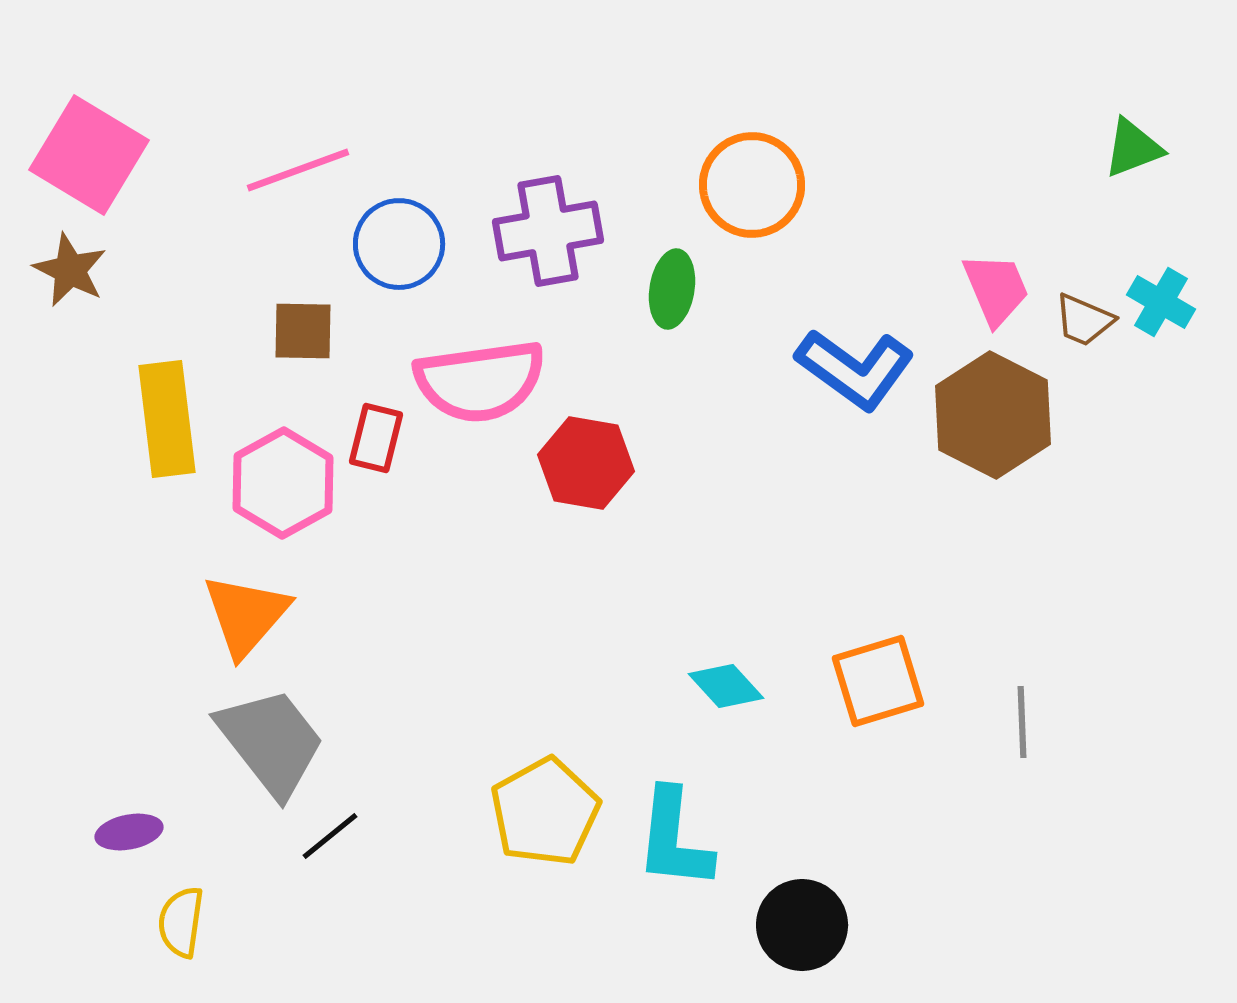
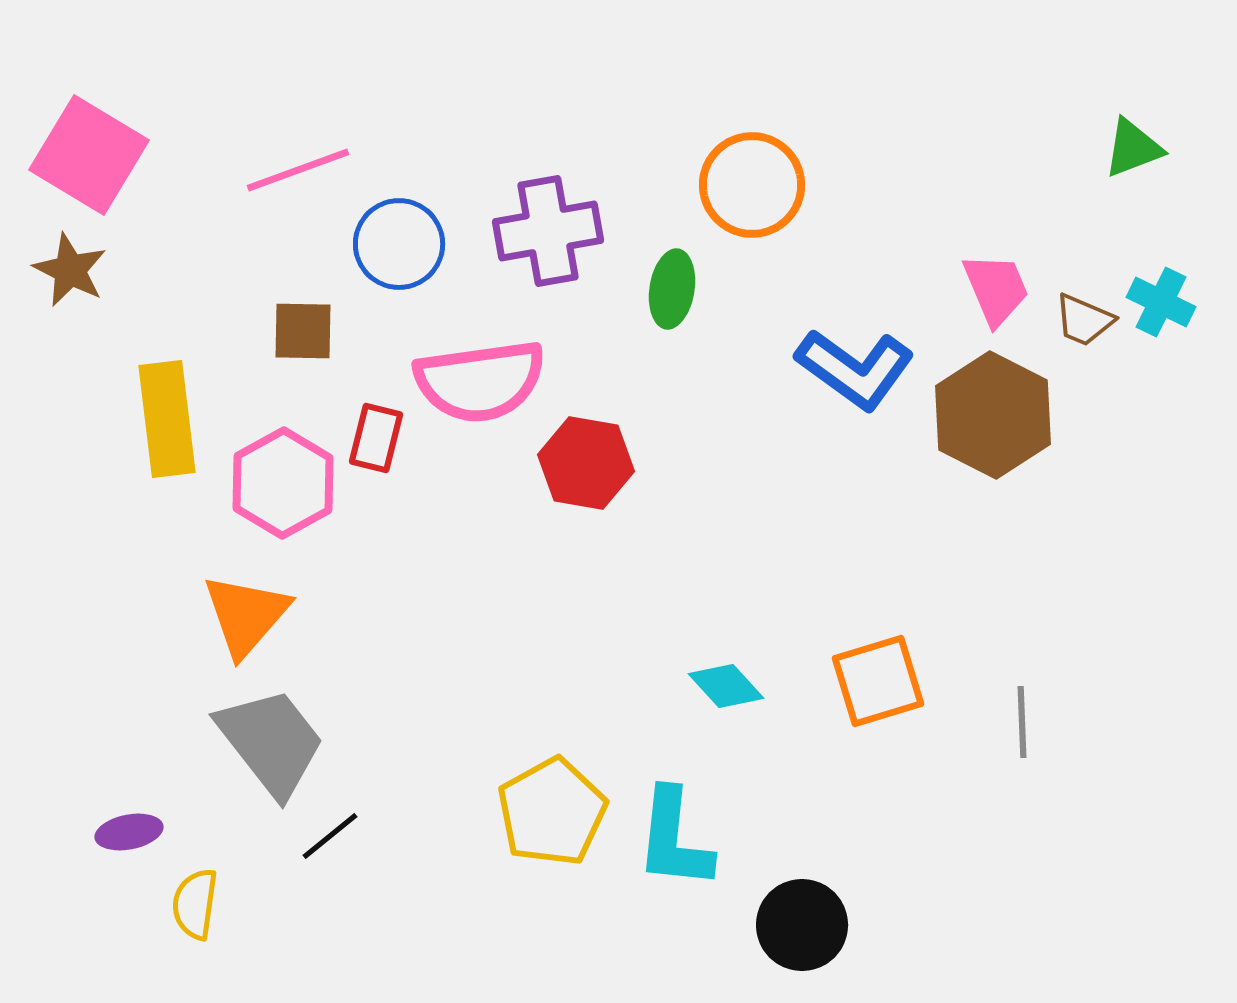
cyan cross: rotated 4 degrees counterclockwise
yellow pentagon: moved 7 px right
yellow semicircle: moved 14 px right, 18 px up
